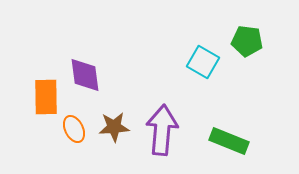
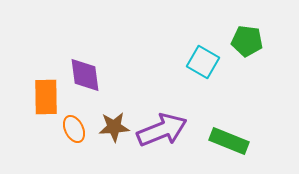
purple arrow: rotated 63 degrees clockwise
